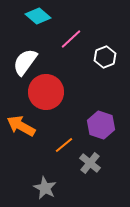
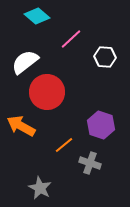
cyan diamond: moved 1 px left
white hexagon: rotated 25 degrees clockwise
white semicircle: rotated 16 degrees clockwise
red circle: moved 1 px right
gray cross: rotated 20 degrees counterclockwise
gray star: moved 5 px left
